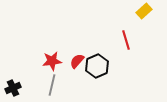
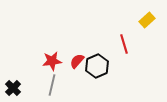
yellow rectangle: moved 3 px right, 9 px down
red line: moved 2 px left, 4 px down
black cross: rotated 21 degrees counterclockwise
